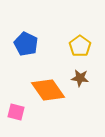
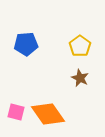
blue pentagon: rotated 30 degrees counterclockwise
brown star: rotated 18 degrees clockwise
orange diamond: moved 24 px down
